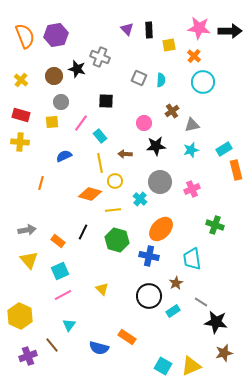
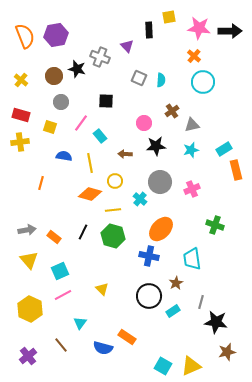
purple triangle at (127, 29): moved 17 px down
yellow square at (169, 45): moved 28 px up
yellow square at (52, 122): moved 2 px left, 5 px down; rotated 24 degrees clockwise
yellow cross at (20, 142): rotated 12 degrees counterclockwise
blue semicircle at (64, 156): rotated 35 degrees clockwise
yellow line at (100, 163): moved 10 px left
green hexagon at (117, 240): moved 4 px left, 4 px up
orange rectangle at (58, 241): moved 4 px left, 4 px up
gray line at (201, 302): rotated 72 degrees clockwise
yellow hexagon at (20, 316): moved 10 px right, 7 px up
cyan triangle at (69, 325): moved 11 px right, 2 px up
brown line at (52, 345): moved 9 px right
blue semicircle at (99, 348): moved 4 px right
brown star at (224, 353): moved 3 px right, 1 px up
purple cross at (28, 356): rotated 18 degrees counterclockwise
